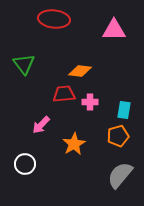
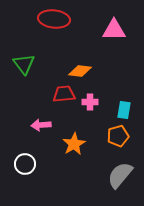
pink arrow: rotated 42 degrees clockwise
